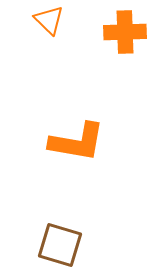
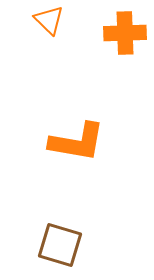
orange cross: moved 1 px down
